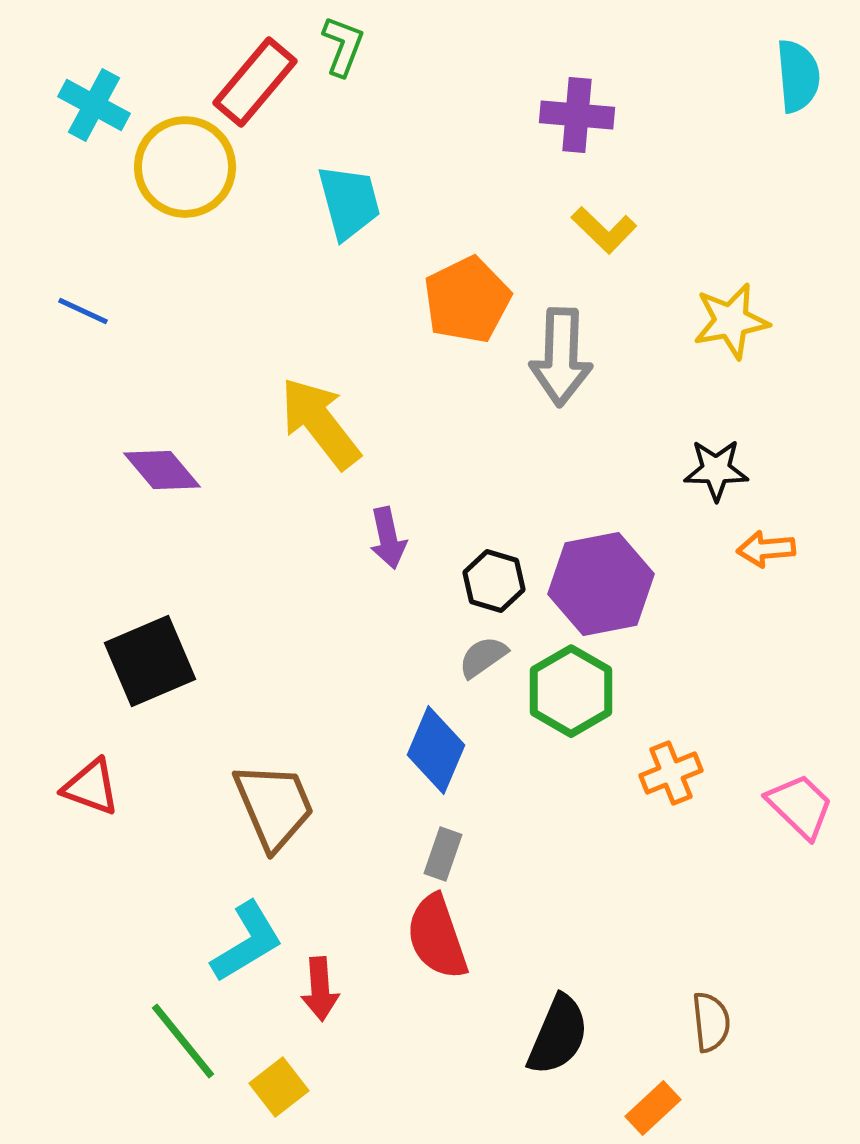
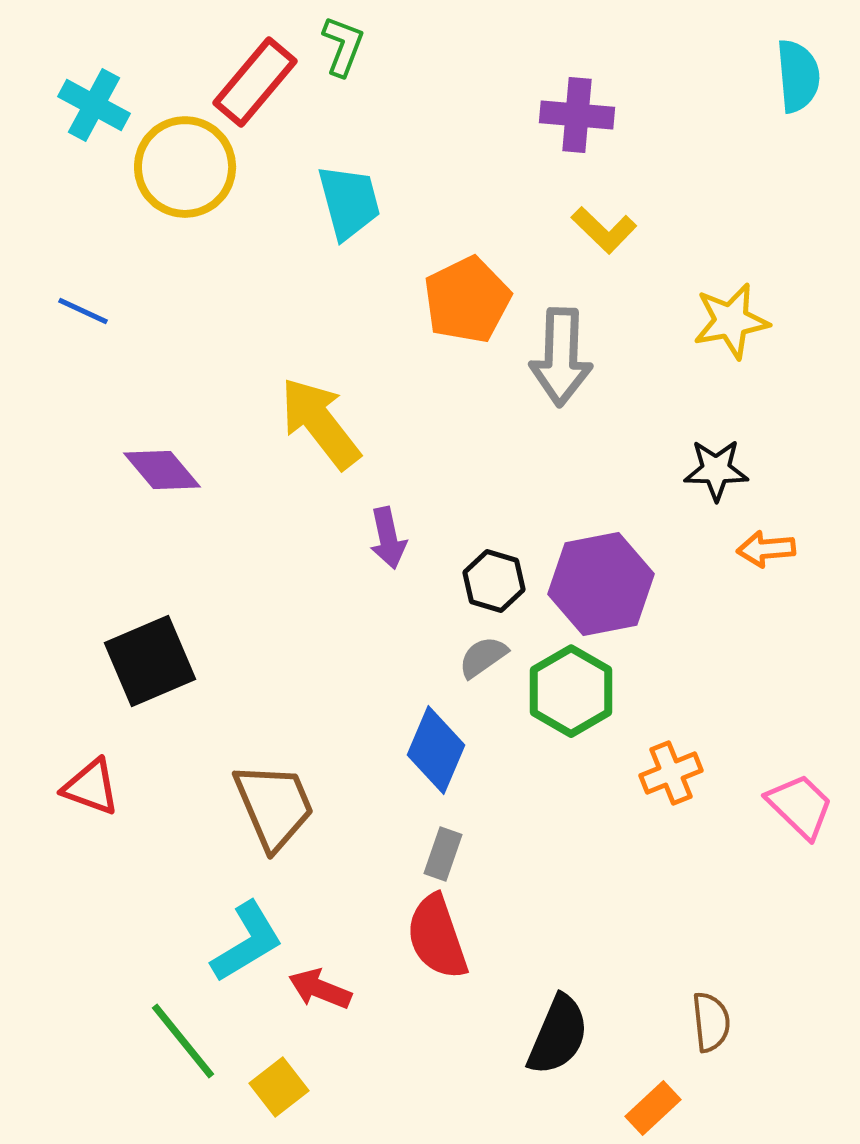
red arrow: rotated 116 degrees clockwise
